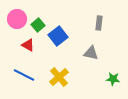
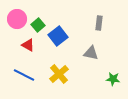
yellow cross: moved 3 px up
